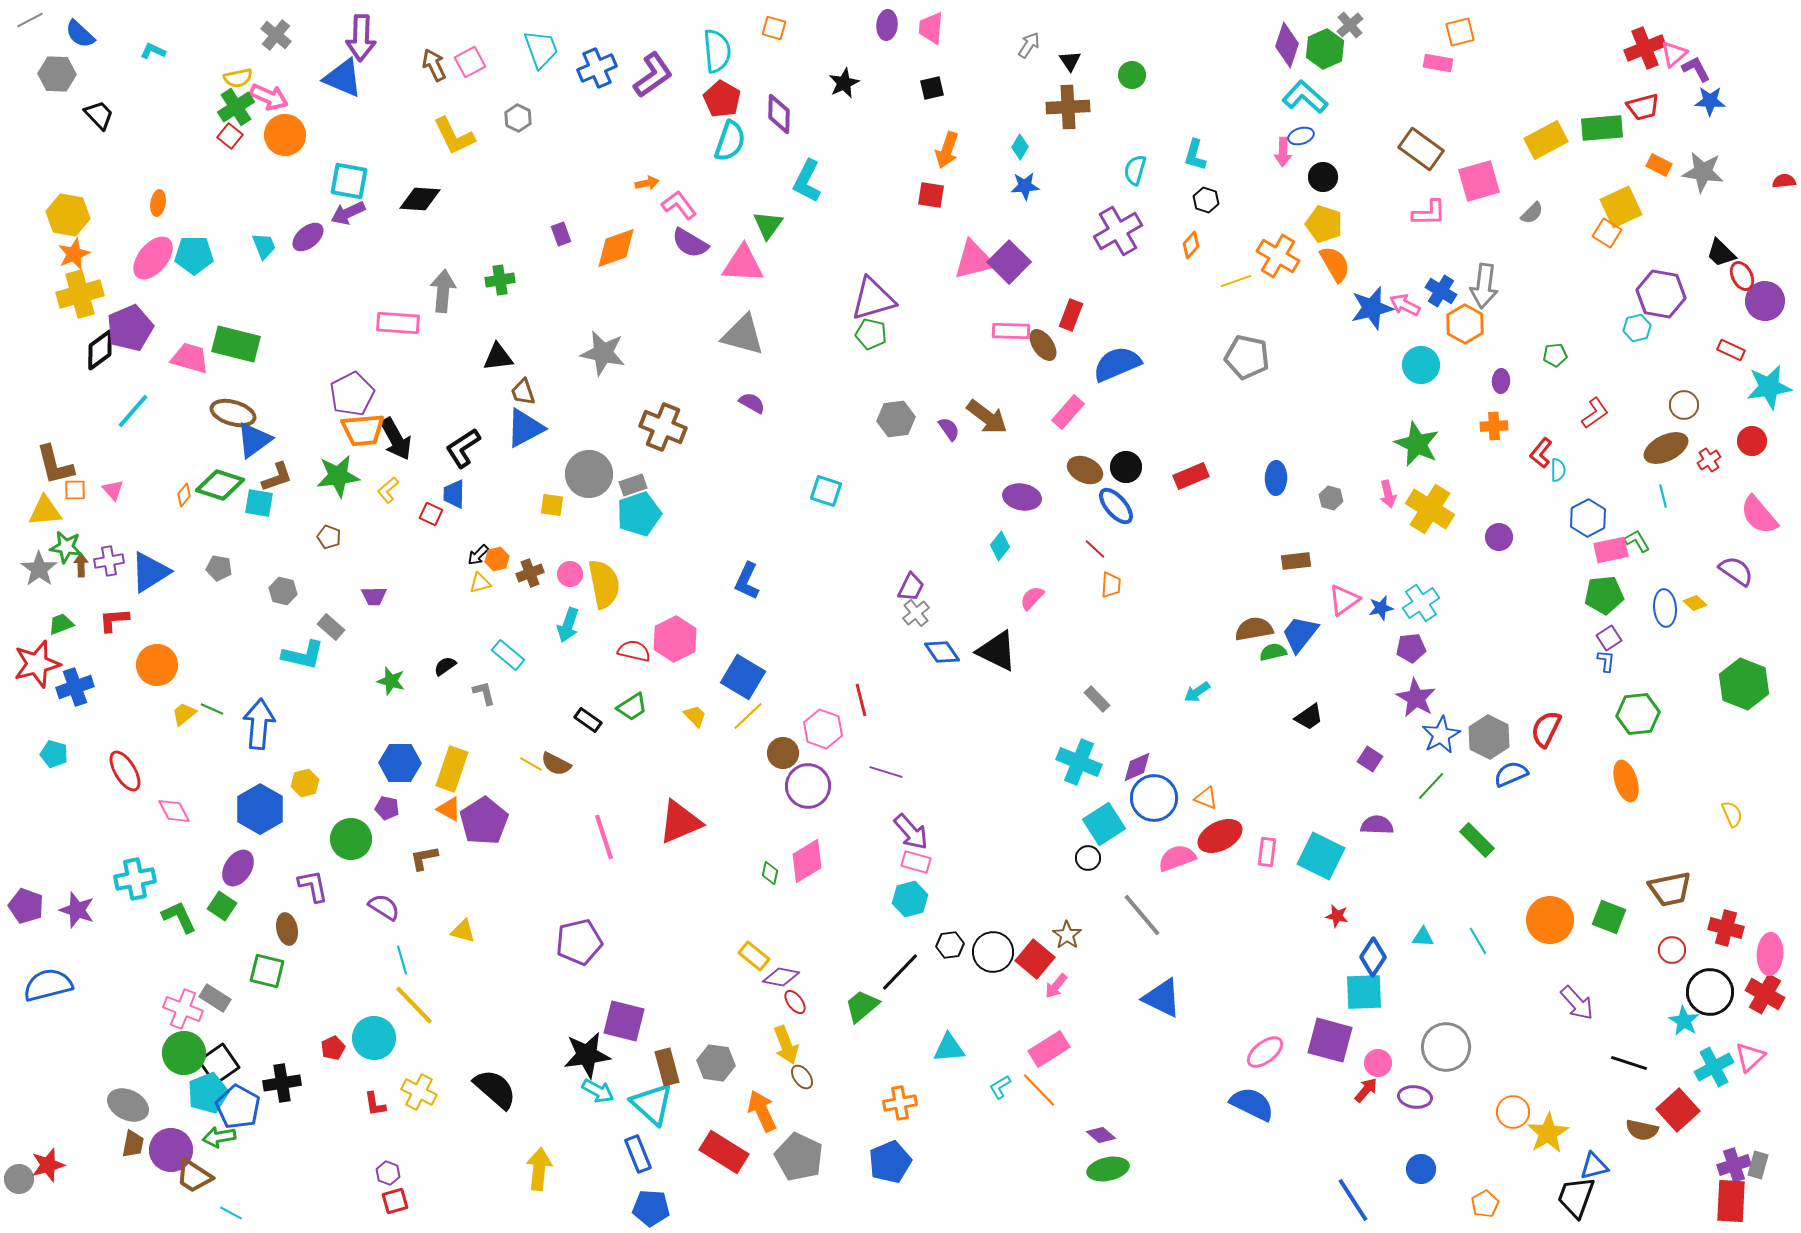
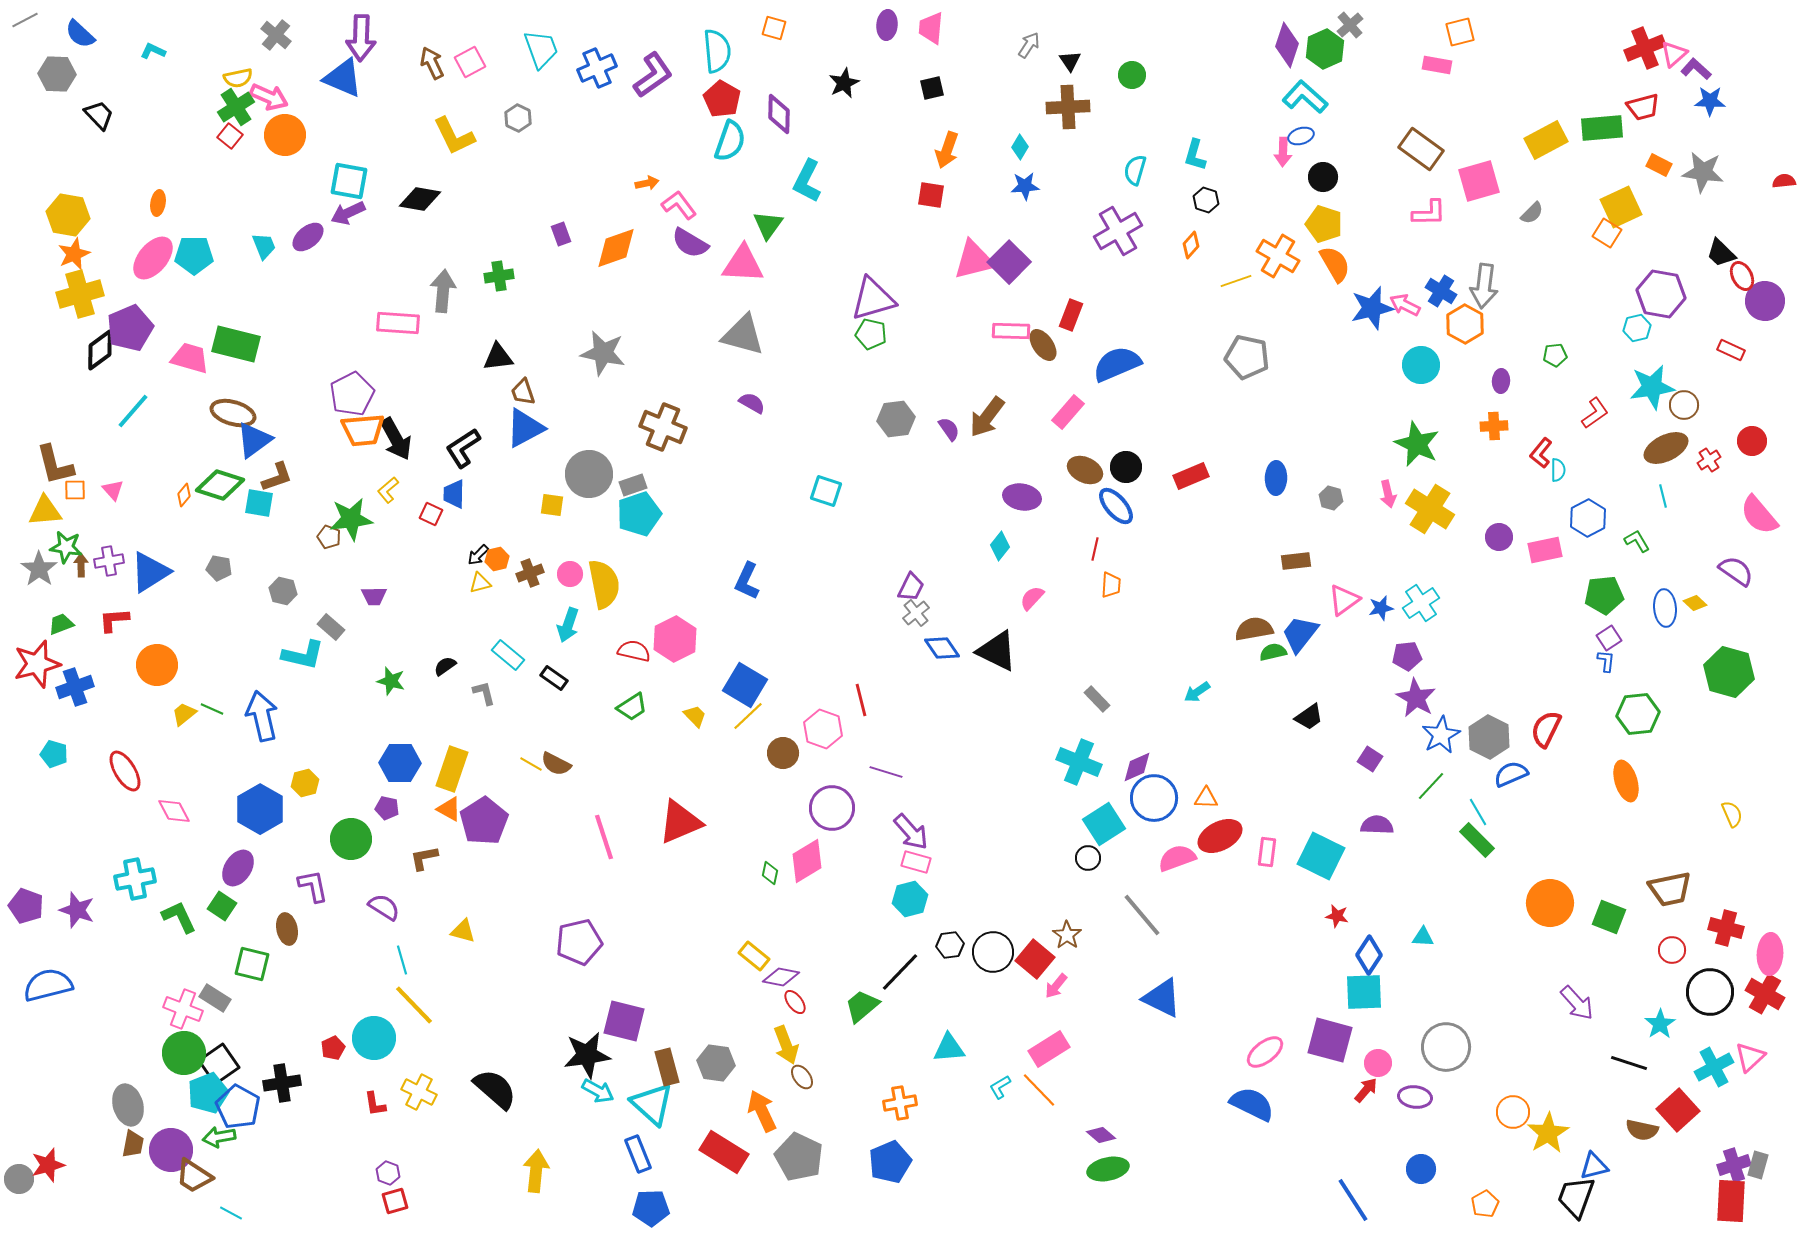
gray line at (30, 20): moved 5 px left
pink rectangle at (1438, 63): moved 1 px left, 2 px down
brown arrow at (434, 65): moved 2 px left, 2 px up
purple L-shape at (1696, 69): rotated 20 degrees counterclockwise
black diamond at (420, 199): rotated 6 degrees clockwise
green cross at (500, 280): moved 1 px left, 4 px up
cyan star at (1769, 387): moved 117 px left
brown arrow at (987, 417): rotated 90 degrees clockwise
green star at (338, 476): moved 13 px right, 43 px down
red line at (1095, 549): rotated 60 degrees clockwise
pink rectangle at (1611, 550): moved 66 px left
purple pentagon at (1411, 648): moved 4 px left, 8 px down
blue diamond at (942, 652): moved 4 px up
blue square at (743, 677): moved 2 px right, 8 px down
green hexagon at (1744, 684): moved 15 px left, 12 px up; rotated 6 degrees counterclockwise
black rectangle at (588, 720): moved 34 px left, 42 px up
blue arrow at (259, 724): moved 3 px right, 8 px up; rotated 18 degrees counterclockwise
purple circle at (808, 786): moved 24 px right, 22 px down
orange triangle at (1206, 798): rotated 20 degrees counterclockwise
orange circle at (1550, 920): moved 17 px up
cyan line at (1478, 941): moved 129 px up
blue diamond at (1373, 957): moved 4 px left, 2 px up
green square at (267, 971): moved 15 px left, 7 px up
cyan star at (1684, 1021): moved 24 px left, 3 px down; rotated 8 degrees clockwise
gray ellipse at (128, 1105): rotated 48 degrees clockwise
yellow arrow at (539, 1169): moved 3 px left, 2 px down
blue pentagon at (651, 1208): rotated 6 degrees counterclockwise
